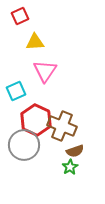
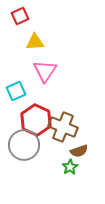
brown cross: moved 1 px right, 1 px down
brown semicircle: moved 4 px right
